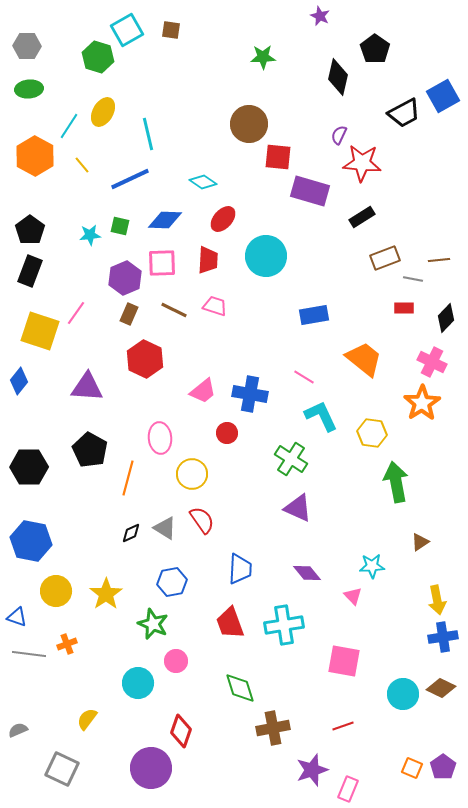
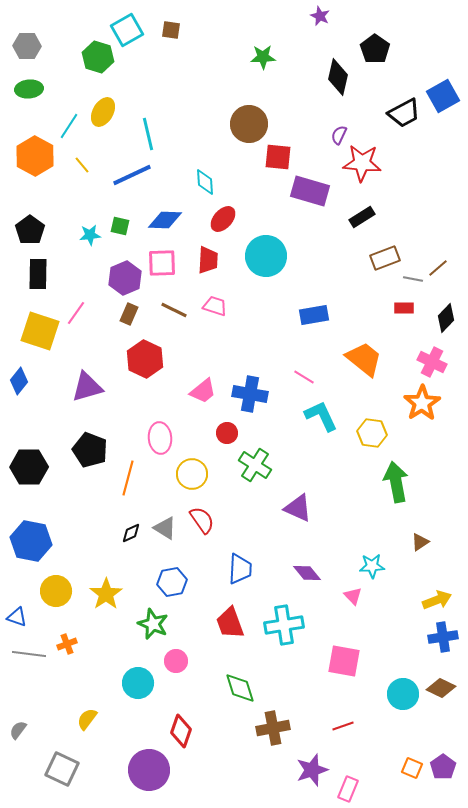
blue line at (130, 179): moved 2 px right, 4 px up
cyan diamond at (203, 182): moved 2 px right; rotated 52 degrees clockwise
brown line at (439, 260): moved 1 px left, 8 px down; rotated 35 degrees counterclockwise
black rectangle at (30, 271): moved 8 px right, 3 px down; rotated 20 degrees counterclockwise
purple triangle at (87, 387): rotated 20 degrees counterclockwise
black pentagon at (90, 450): rotated 8 degrees counterclockwise
green cross at (291, 459): moved 36 px left, 6 px down
yellow arrow at (437, 600): rotated 100 degrees counterclockwise
gray semicircle at (18, 730): rotated 30 degrees counterclockwise
purple circle at (151, 768): moved 2 px left, 2 px down
